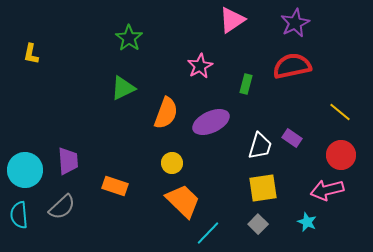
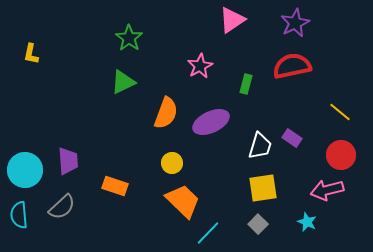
green triangle: moved 6 px up
